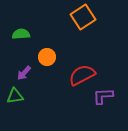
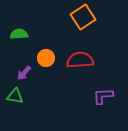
green semicircle: moved 2 px left
orange circle: moved 1 px left, 1 px down
red semicircle: moved 2 px left, 15 px up; rotated 24 degrees clockwise
green triangle: rotated 18 degrees clockwise
